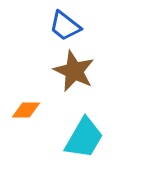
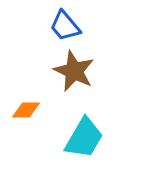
blue trapezoid: rotated 12 degrees clockwise
